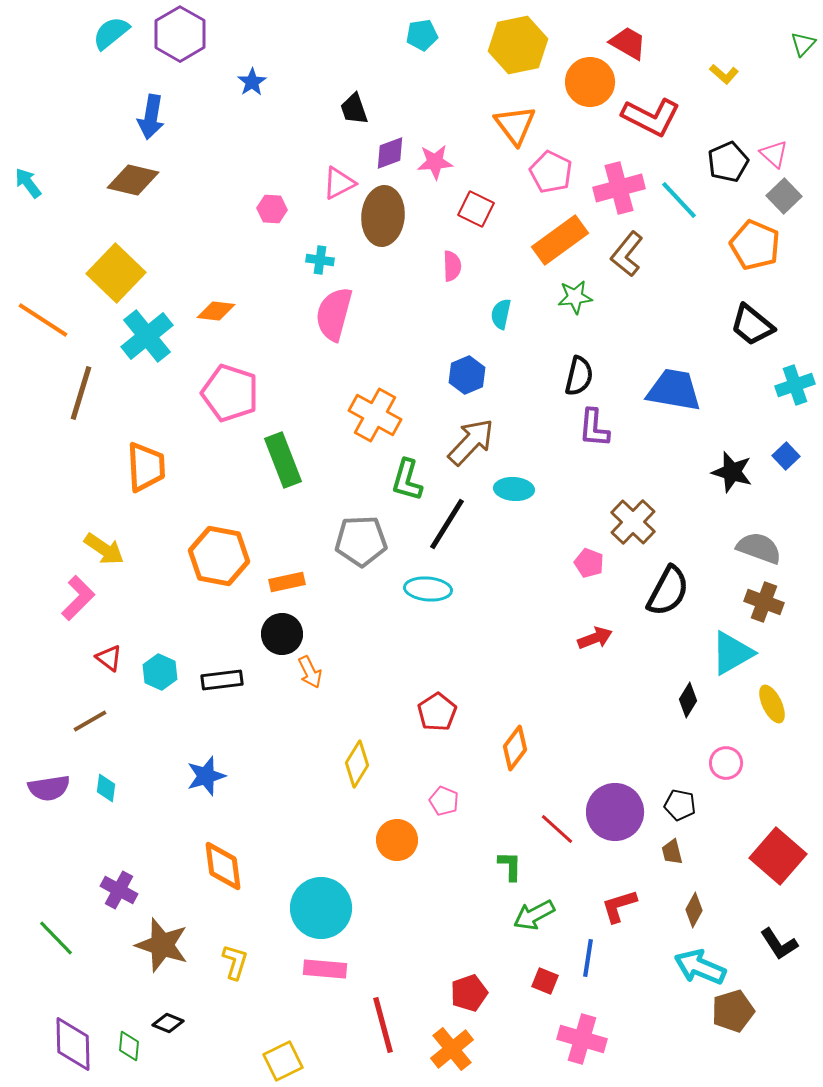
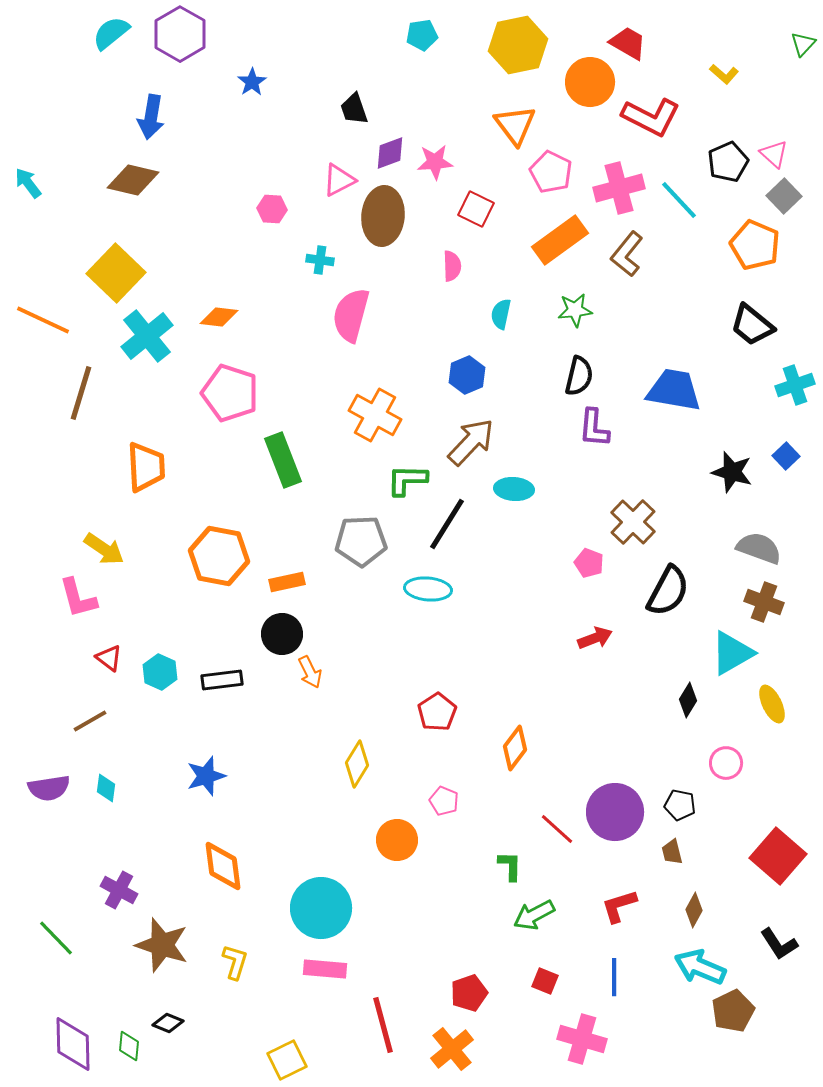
pink triangle at (339, 183): moved 3 px up
green star at (575, 297): moved 13 px down
orange diamond at (216, 311): moved 3 px right, 6 px down
pink semicircle at (334, 314): moved 17 px right, 1 px down
orange line at (43, 320): rotated 8 degrees counterclockwise
green L-shape at (407, 480): rotated 75 degrees clockwise
pink L-shape at (78, 598): rotated 120 degrees clockwise
blue line at (588, 958): moved 26 px right, 19 px down; rotated 9 degrees counterclockwise
brown pentagon at (733, 1011): rotated 9 degrees counterclockwise
yellow square at (283, 1061): moved 4 px right, 1 px up
